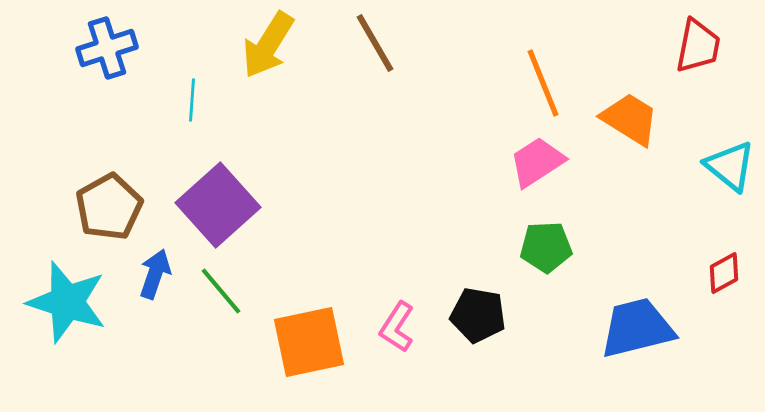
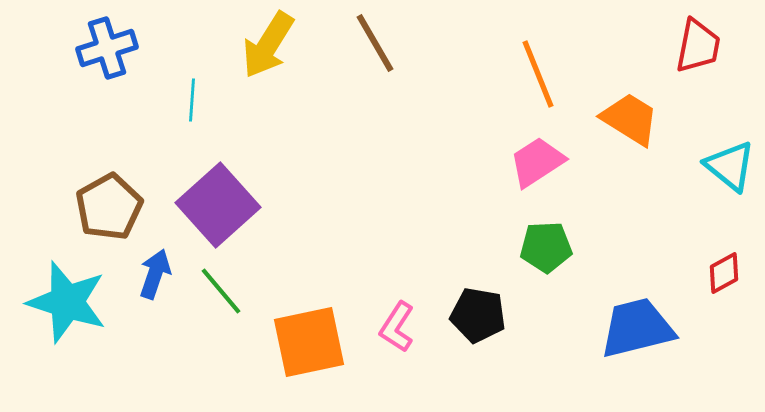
orange line: moved 5 px left, 9 px up
